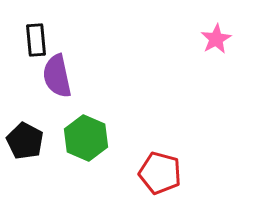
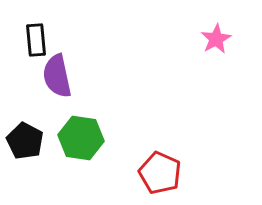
green hexagon: moved 5 px left; rotated 15 degrees counterclockwise
red pentagon: rotated 9 degrees clockwise
